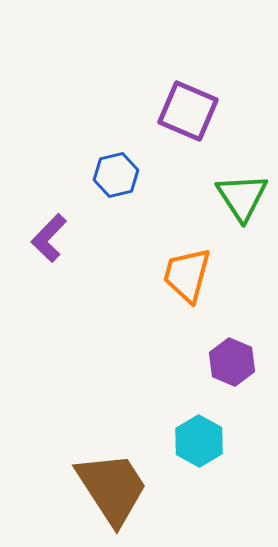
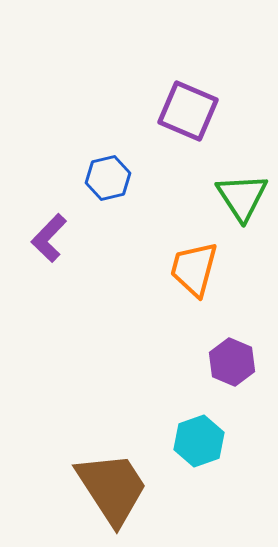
blue hexagon: moved 8 px left, 3 px down
orange trapezoid: moved 7 px right, 6 px up
cyan hexagon: rotated 12 degrees clockwise
